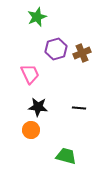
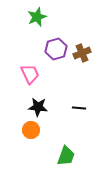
green trapezoid: rotated 95 degrees clockwise
